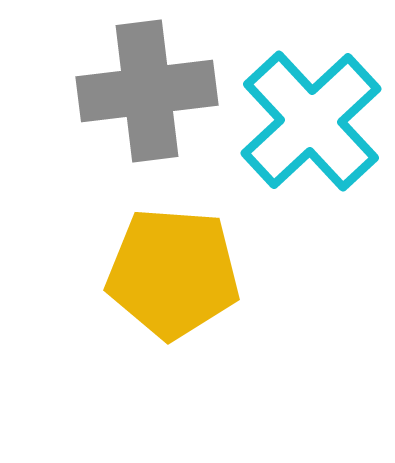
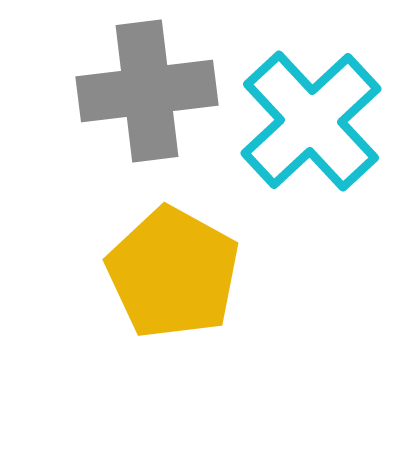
yellow pentagon: rotated 25 degrees clockwise
